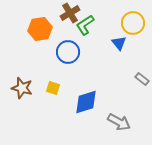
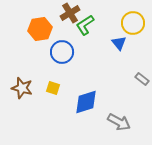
blue circle: moved 6 px left
